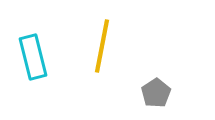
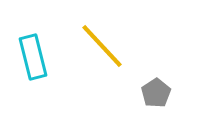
yellow line: rotated 54 degrees counterclockwise
